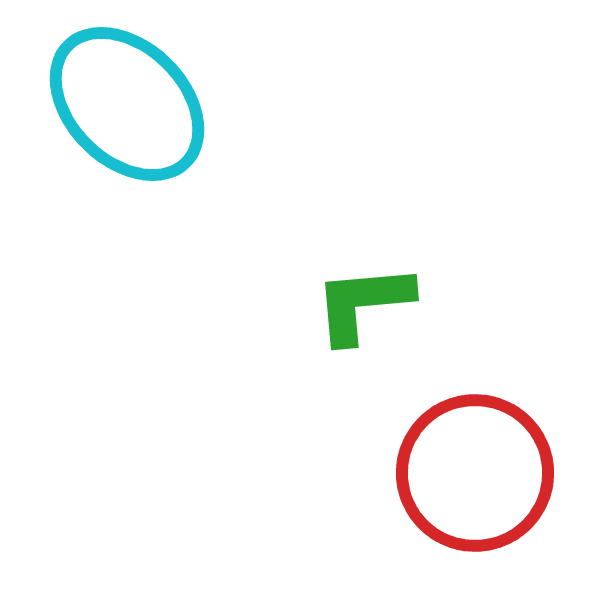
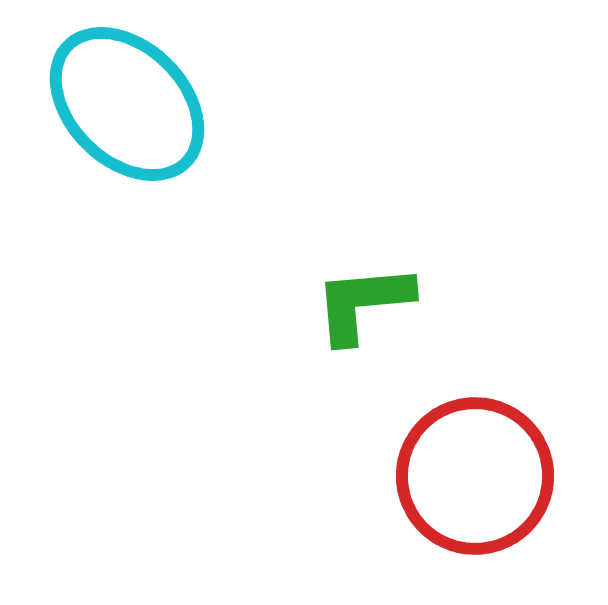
red circle: moved 3 px down
